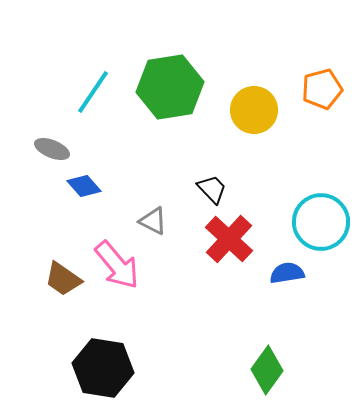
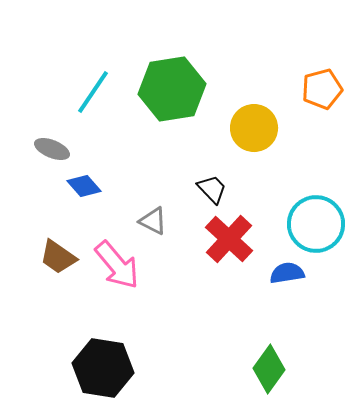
green hexagon: moved 2 px right, 2 px down
yellow circle: moved 18 px down
cyan circle: moved 5 px left, 2 px down
brown trapezoid: moved 5 px left, 22 px up
green diamond: moved 2 px right, 1 px up
